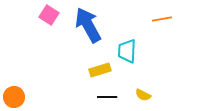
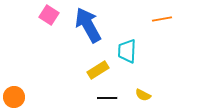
yellow rectangle: moved 2 px left; rotated 15 degrees counterclockwise
black line: moved 1 px down
